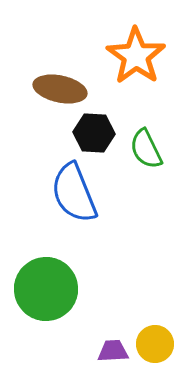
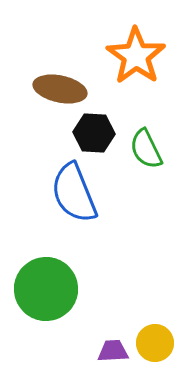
yellow circle: moved 1 px up
